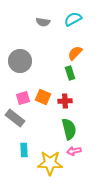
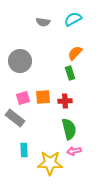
orange square: rotated 28 degrees counterclockwise
